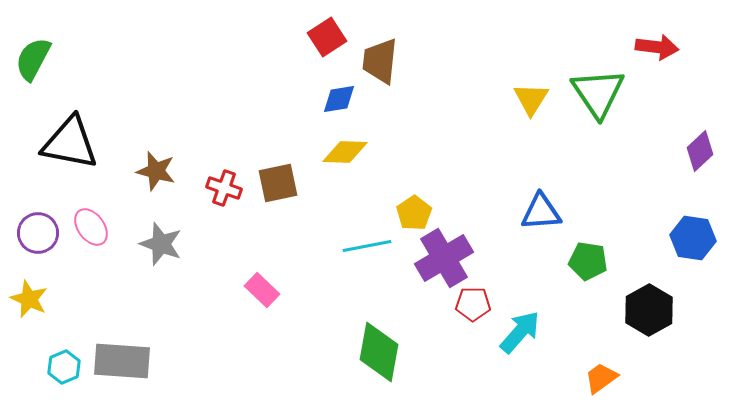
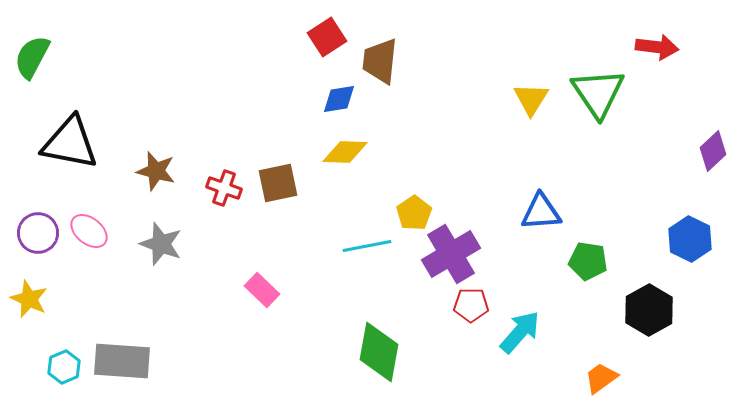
green semicircle: moved 1 px left, 2 px up
purple diamond: moved 13 px right
pink ellipse: moved 2 px left, 4 px down; rotated 15 degrees counterclockwise
blue hexagon: moved 3 px left, 1 px down; rotated 18 degrees clockwise
purple cross: moved 7 px right, 4 px up
red pentagon: moved 2 px left, 1 px down
